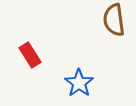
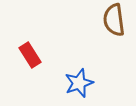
blue star: rotated 16 degrees clockwise
